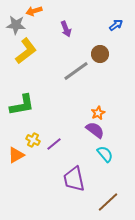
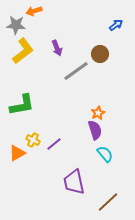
purple arrow: moved 9 px left, 19 px down
yellow L-shape: moved 3 px left
purple semicircle: rotated 36 degrees clockwise
orange triangle: moved 1 px right, 2 px up
purple trapezoid: moved 3 px down
